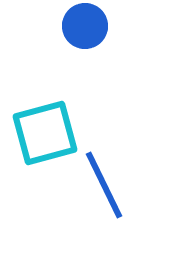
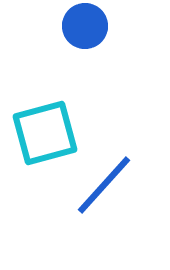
blue line: rotated 68 degrees clockwise
